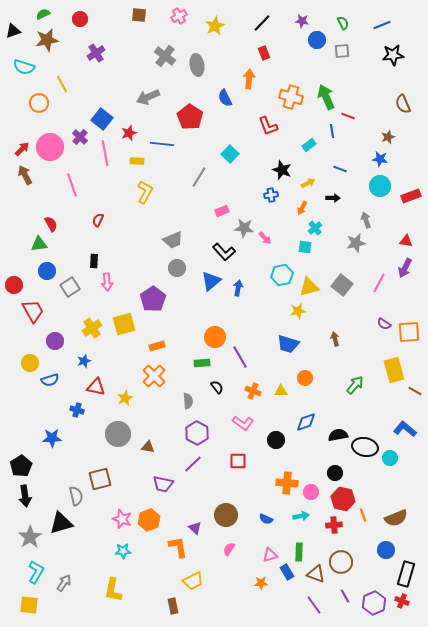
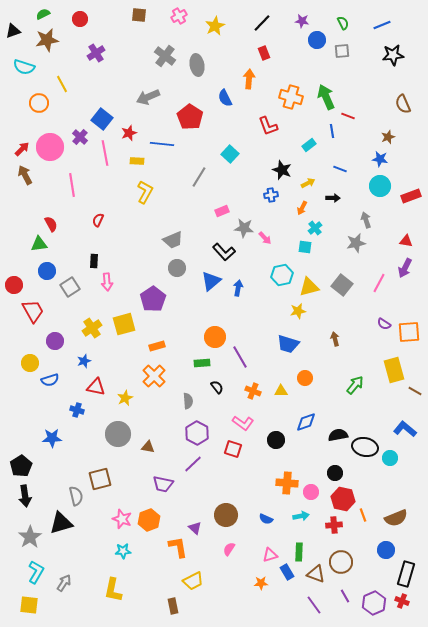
pink line at (72, 185): rotated 10 degrees clockwise
red square at (238, 461): moved 5 px left, 12 px up; rotated 18 degrees clockwise
